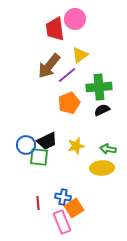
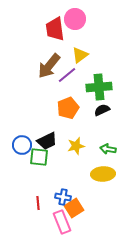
orange pentagon: moved 1 px left, 5 px down
blue circle: moved 4 px left
yellow ellipse: moved 1 px right, 6 px down
